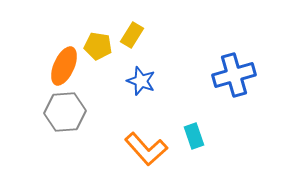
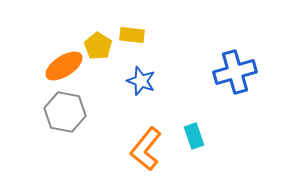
yellow rectangle: rotated 65 degrees clockwise
yellow pentagon: rotated 24 degrees clockwise
orange ellipse: rotated 33 degrees clockwise
blue cross: moved 1 px right, 3 px up
gray hexagon: rotated 15 degrees clockwise
orange L-shape: rotated 81 degrees clockwise
